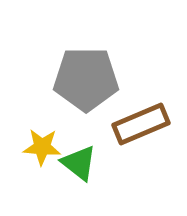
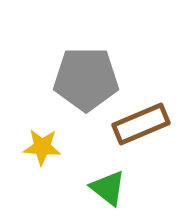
green triangle: moved 29 px right, 25 px down
